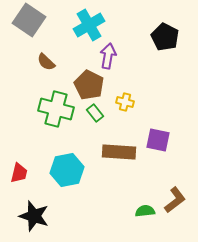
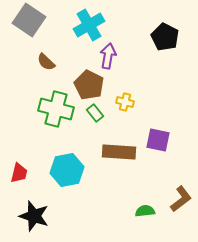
brown L-shape: moved 6 px right, 1 px up
